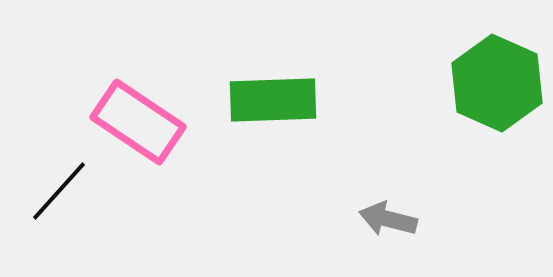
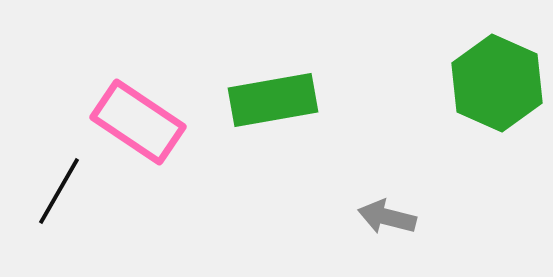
green rectangle: rotated 8 degrees counterclockwise
black line: rotated 12 degrees counterclockwise
gray arrow: moved 1 px left, 2 px up
